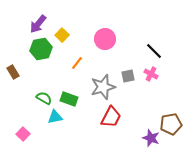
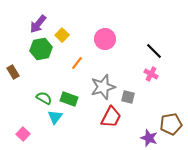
gray square: moved 21 px down; rotated 24 degrees clockwise
cyan triangle: rotated 42 degrees counterclockwise
purple star: moved 2 px left
